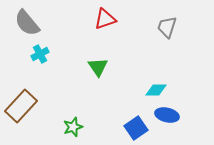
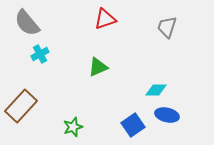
green triangle: rotated 40 degrees clockwise
blue square: moved 3 px left, 3 px up
